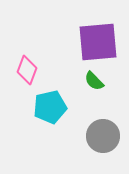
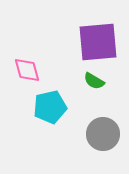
pink diamond: rotated 36 degrees counterclockwise
green semicircle: rotated 15 degrees counterclockwise
gray circle: moved 2 px up
